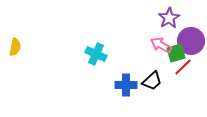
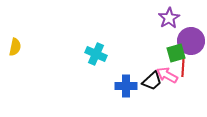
pink arrow: moved 6 px right, 30 px down
red line: rotated 42 degrees counterclockwise
blue cross: moved 1 px down
